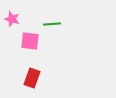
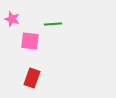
green line: moved 1 px right
